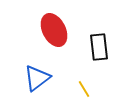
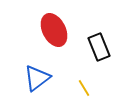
black rectangle: rotated 16 degrees counterclockwise
yellow line: moved 1 px up
